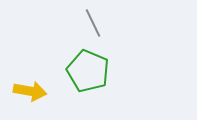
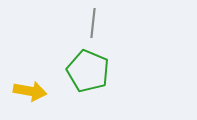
gray line: rotated 32 degrees clockwise
